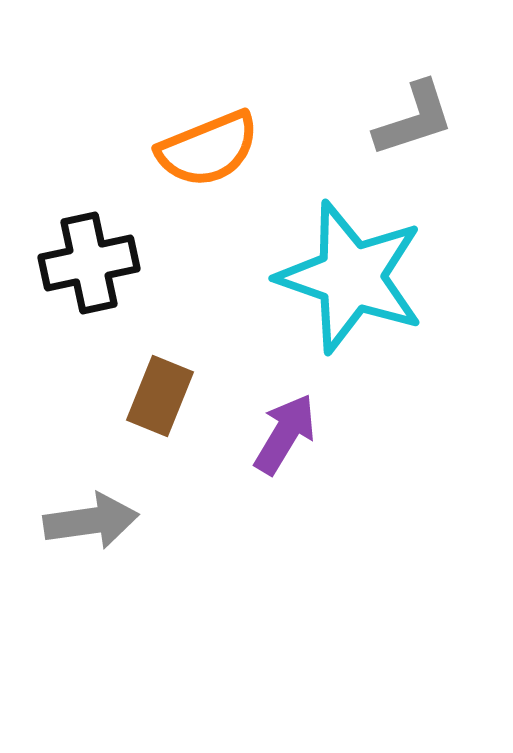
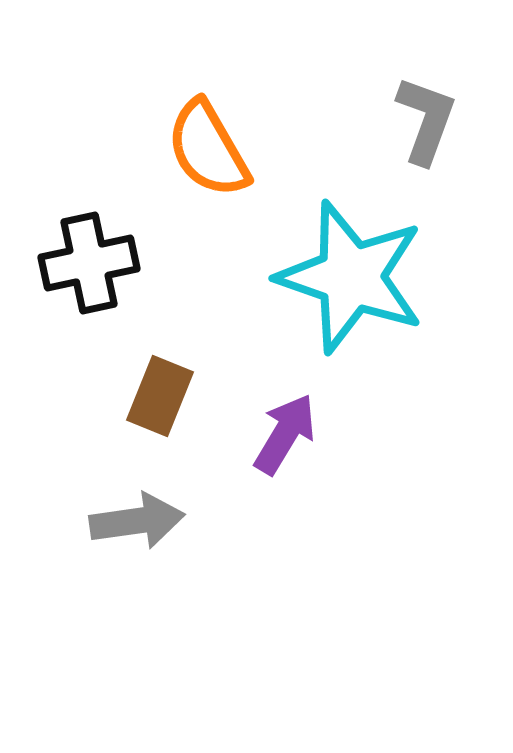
gray L-shape: moved 12 px right, 1 px down; rotated 52 degrees counterclockwise
orange semicircle: rotated 82 degrees clockwise
gray arrow: moved 46 px right
